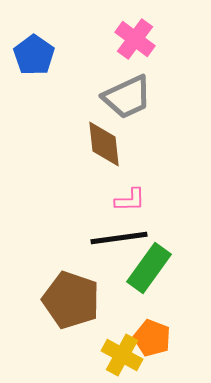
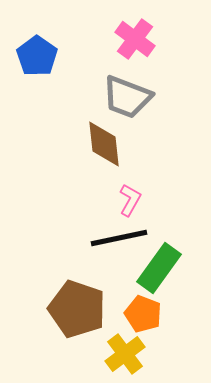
blue pentagon: moved 3 px right, 1 px down
gray trapezoid: rotated 46 degrees clockwise
pink L-shape: rotated 60 degrees counterclockwise
black line: rotated 4 degrees counterclockwise
green rectangle: moved 10 px right
brown pentagon: moved 6 px right, 9 px down
orange pentagon: moved 9 px left, 24 px up
yellow cross: moved 3 px right, 1 px up; rotated 24 degrees clockwise
